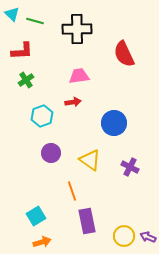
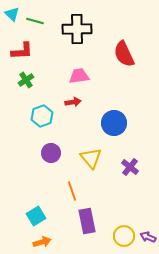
yellow triangle: moved 1 px right, 2 px up; rotated 15 degrees clockwise
purple cross: rotated 12 degrees clockwise
